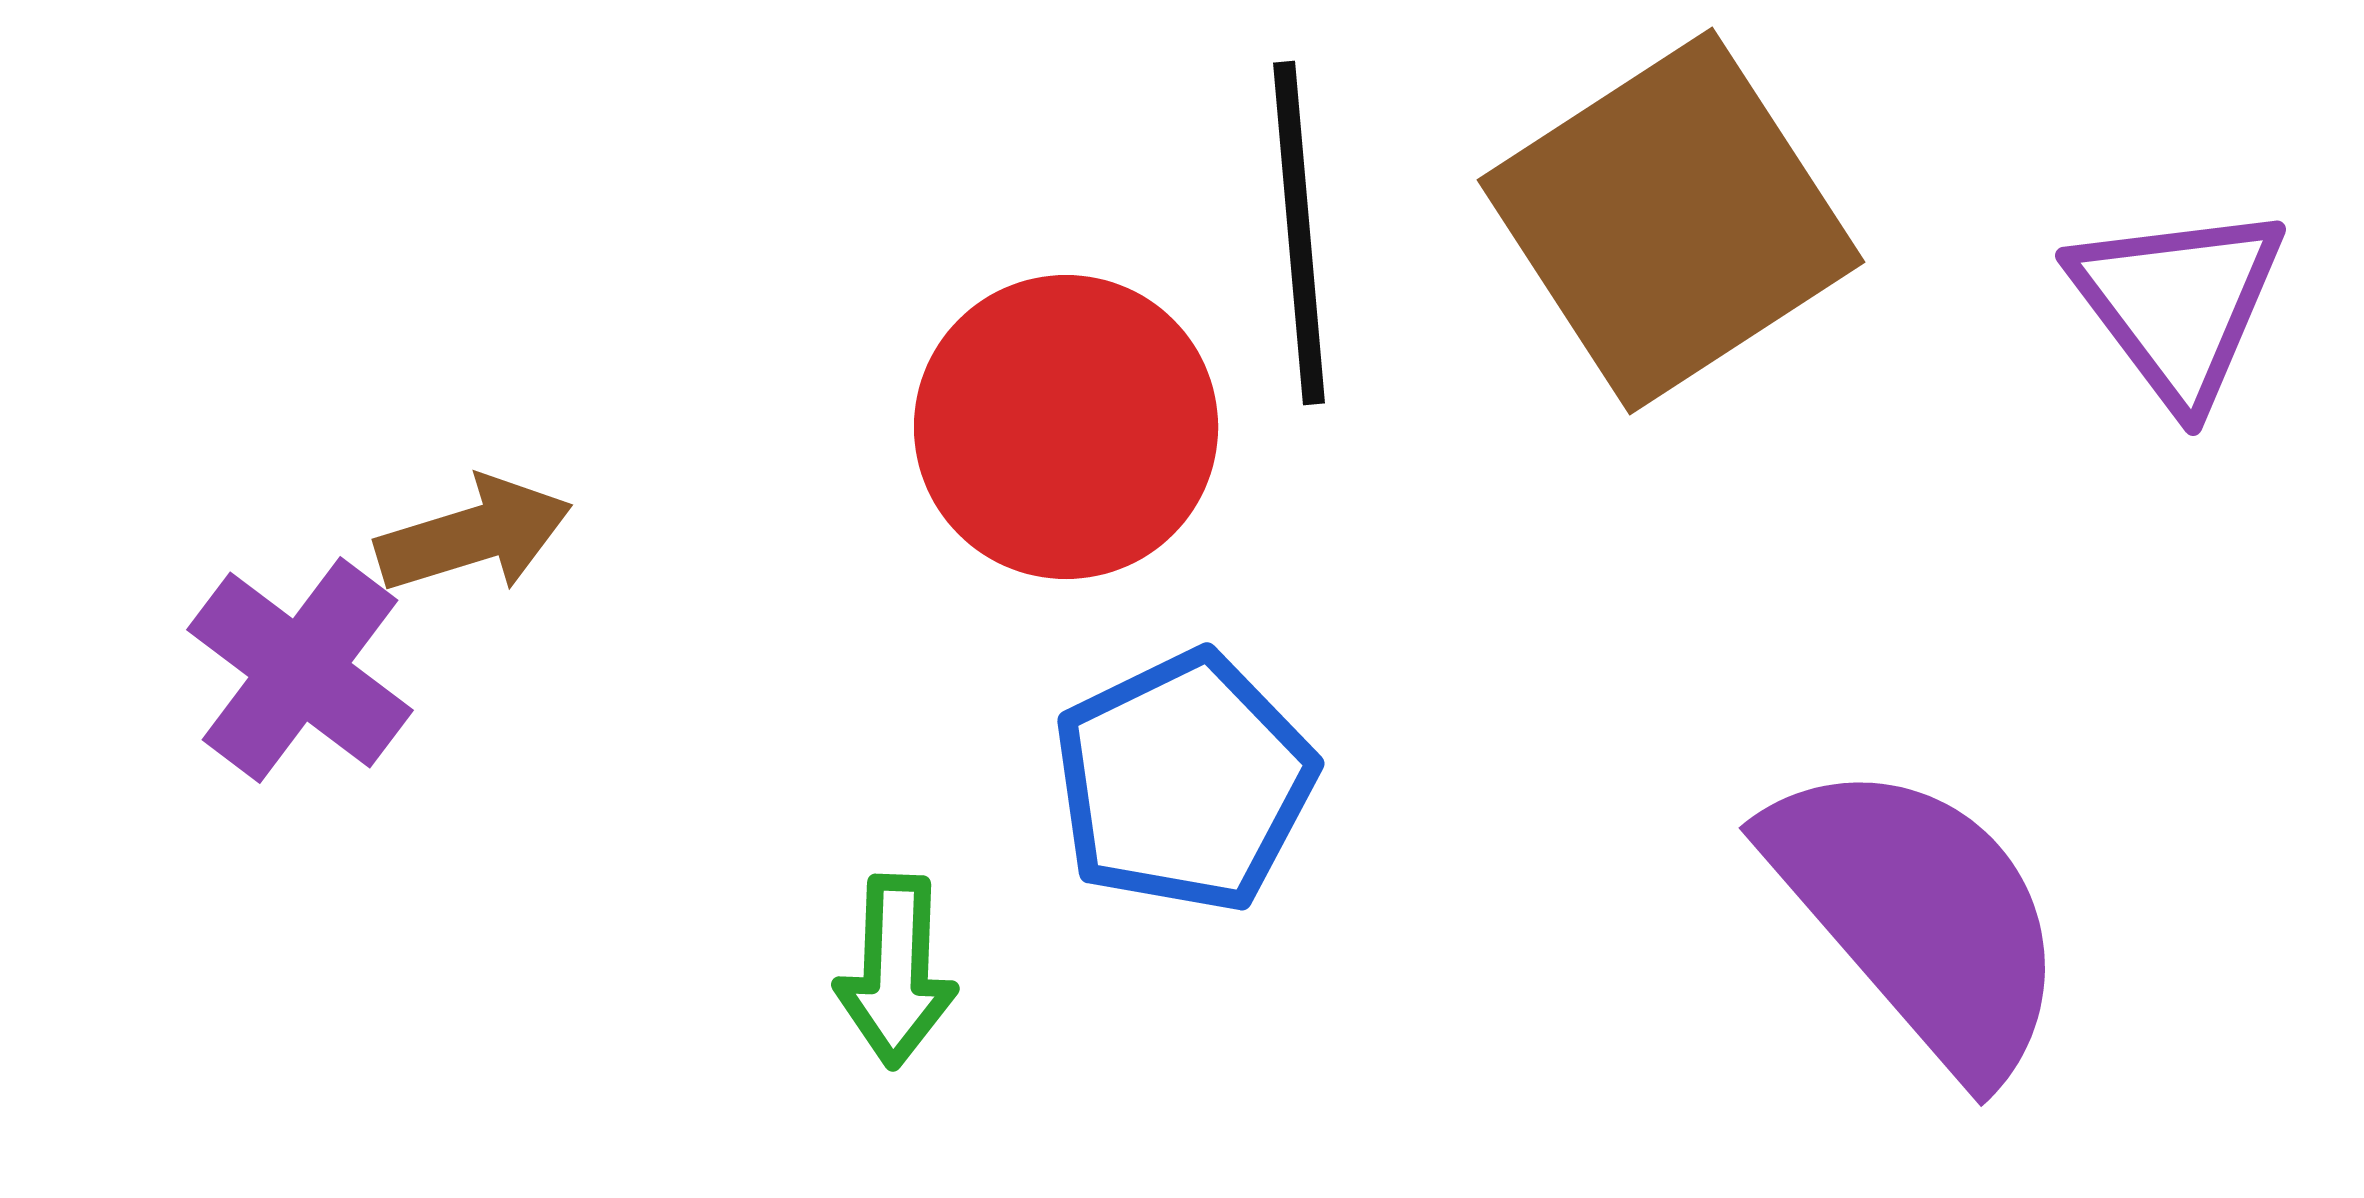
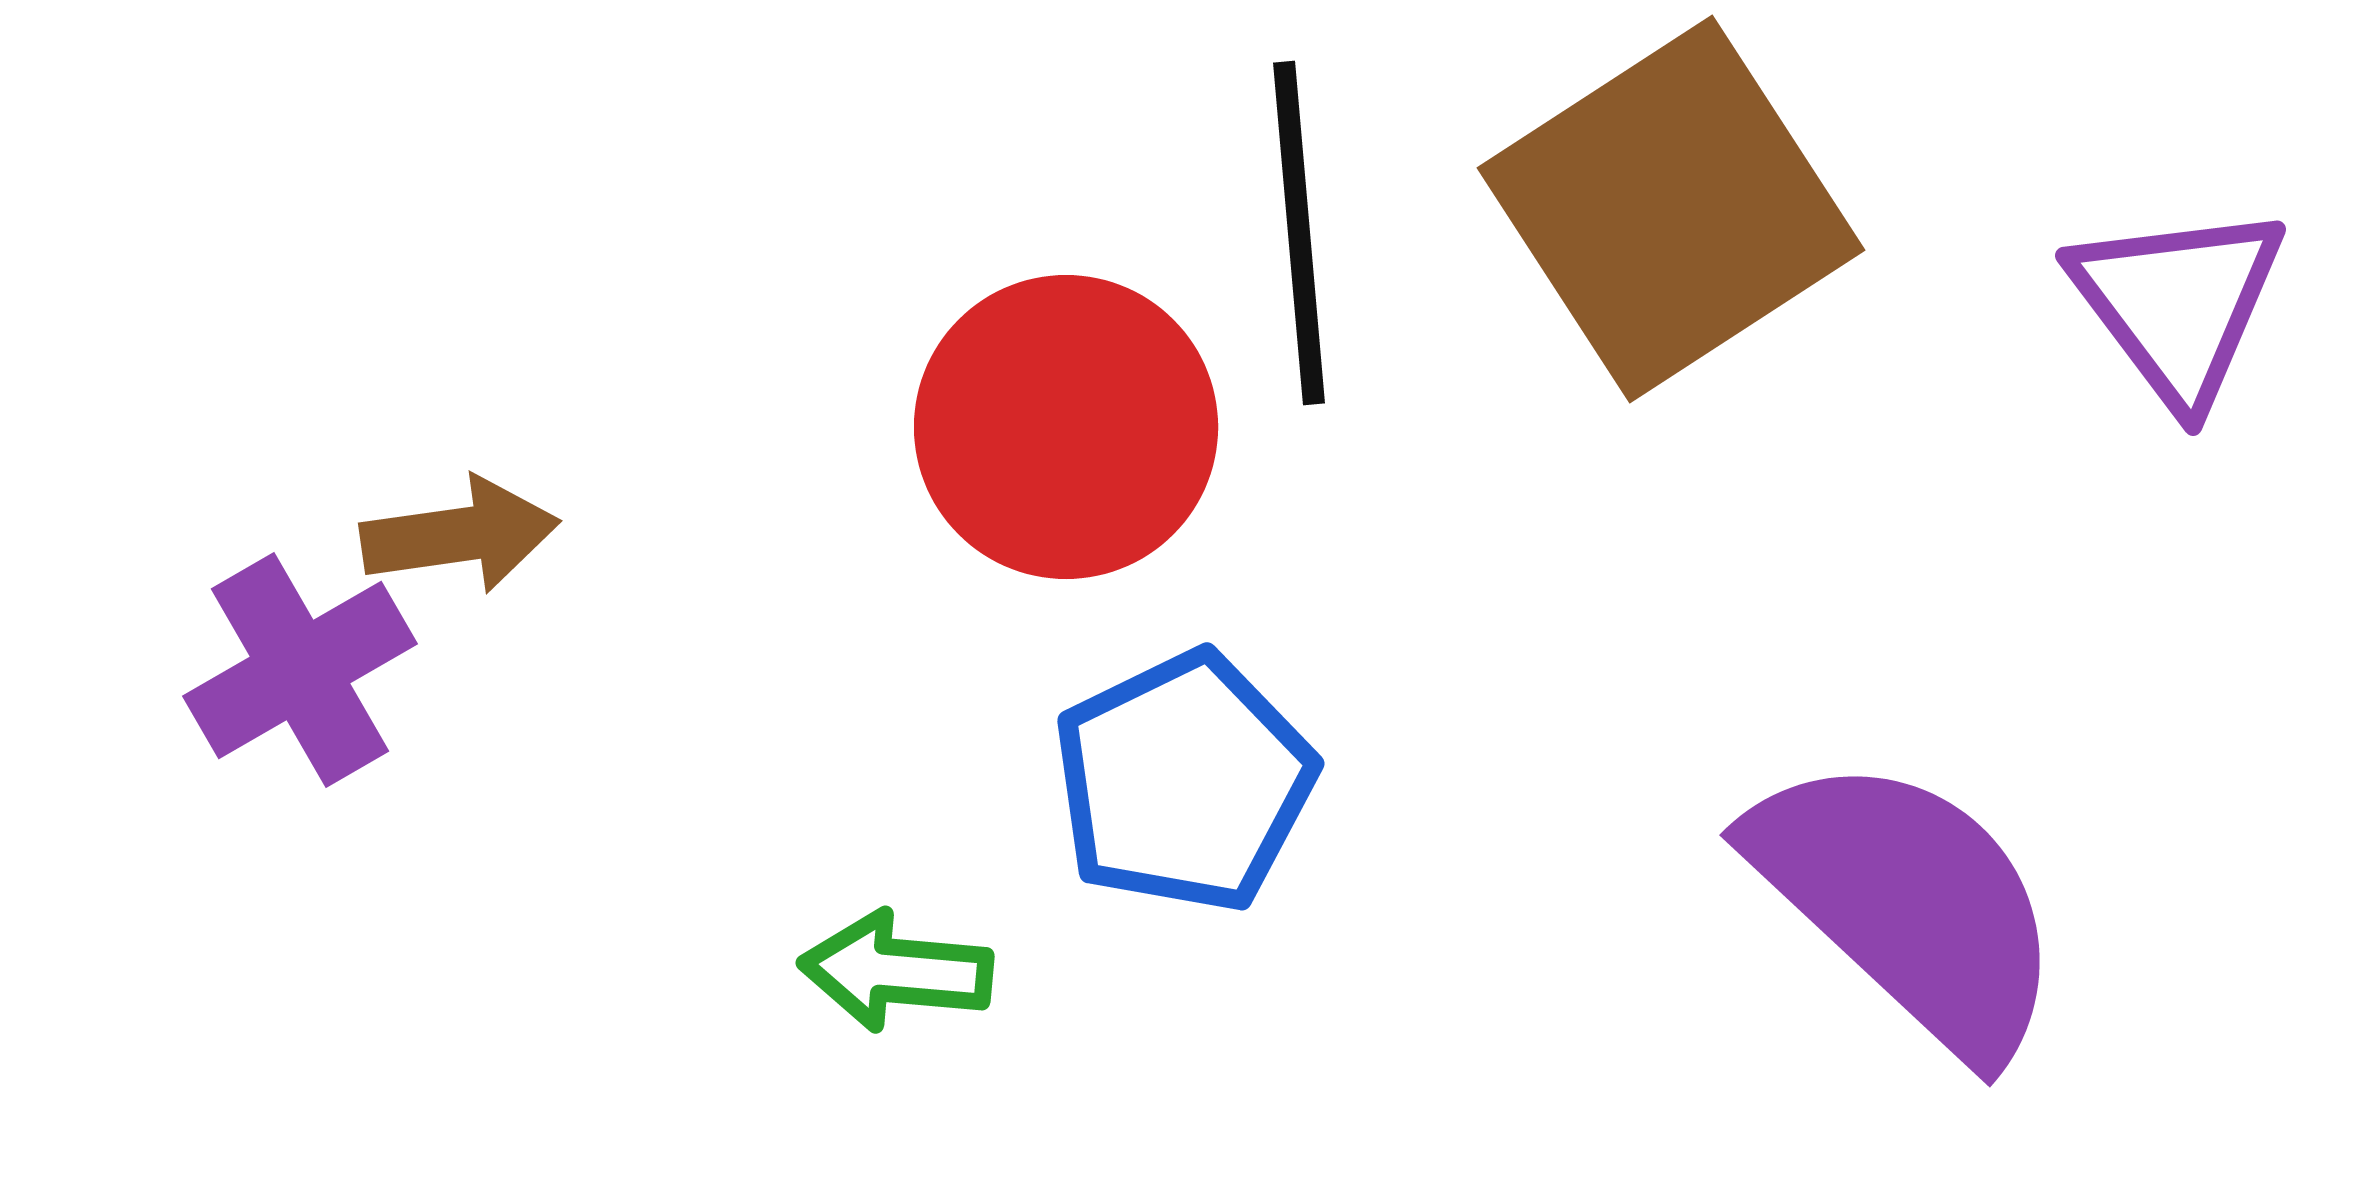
brown square: moved 12 px up
brown arrow: moved 14 px left; rotated 9 degrees clockwise
purple cross: rotated 23 degrees clockwise
purple semicircle: moved 11 px left, 12 px up; rotated 6 degrees counterclockwise
green arrow: rotated 93 degrees clockwise
